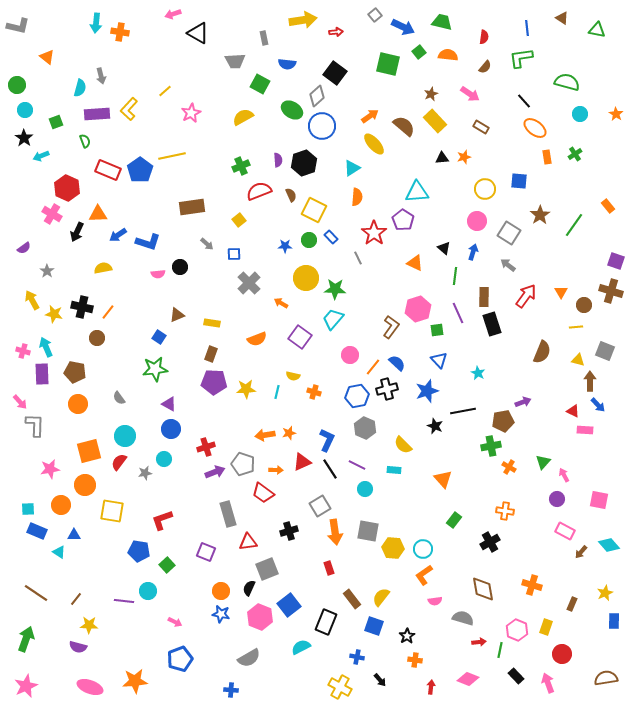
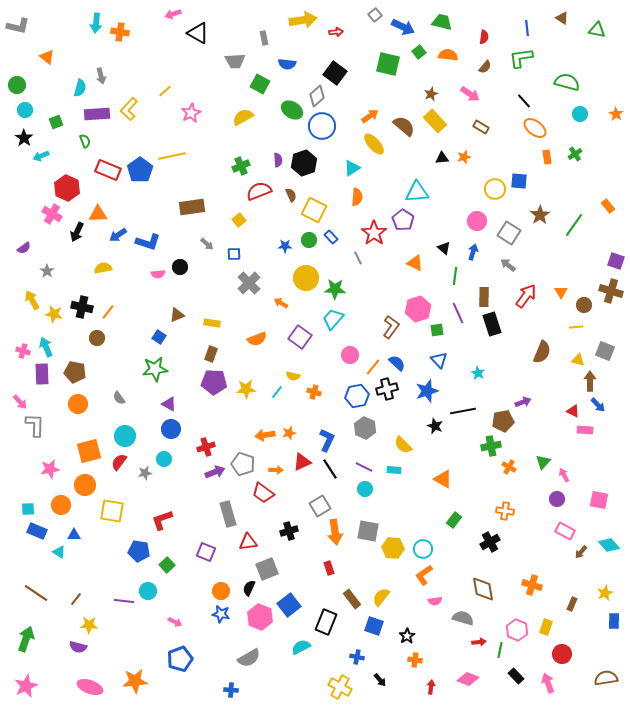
yellow circle at (485, 189): moved 10 px right
cyan line at (277, 392): rotated 24 degrees clockwise
purple line at (357, 465): moved 7 px right, 2 px down
orange triangle at (443, 479): rotated 18 degrees counterclockwise
